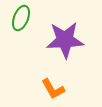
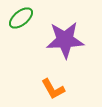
green ellipse: rotated 30 degrees clockwise
